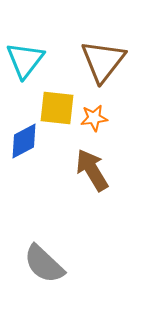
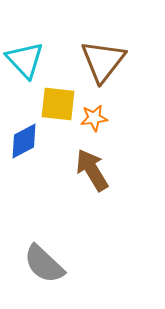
cyan triangle: rotated 21 degrees counterclockwise
yellow square: moved 1 px right, 4 px up
